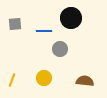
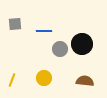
black circle: moved 11 px right, 26 px down
